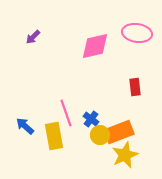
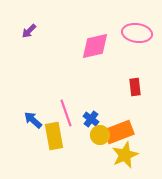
purple arrow: moved 4 px left, 6 px up
blue arrow: moved 8 px right, 6 px up
